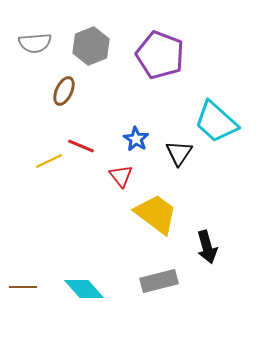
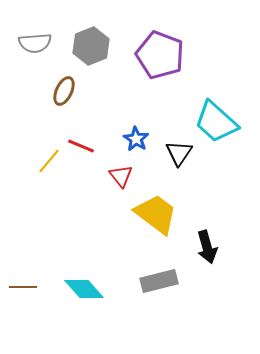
yellow line: rotated 24 degrees counterclockwise
